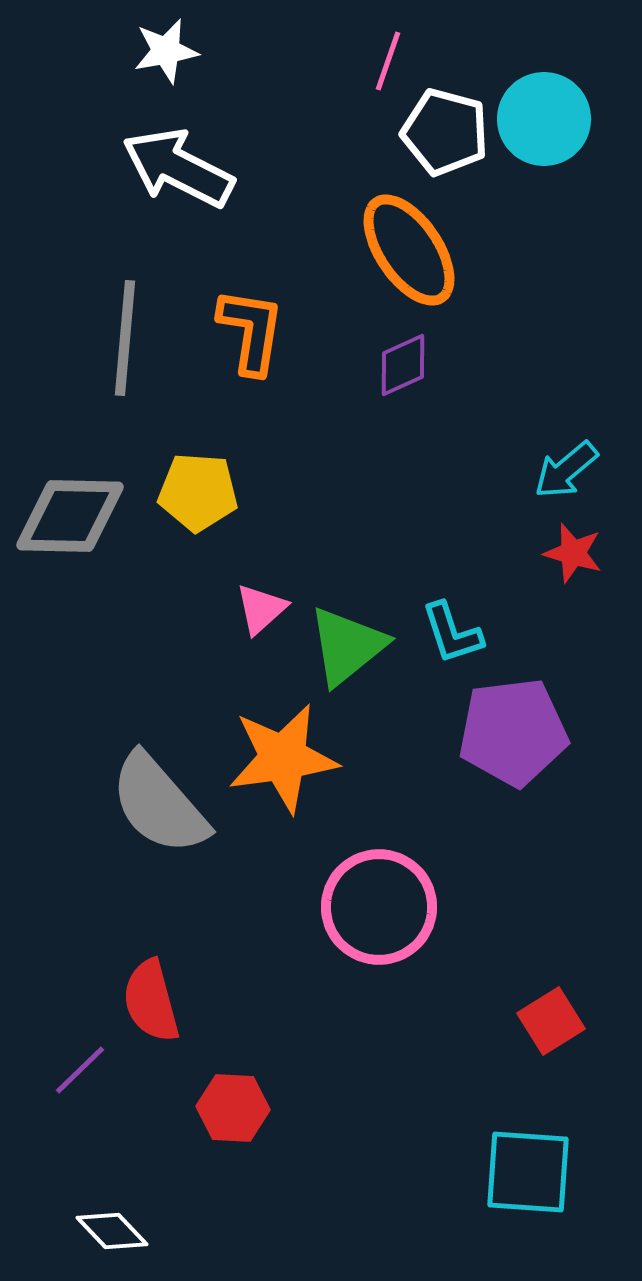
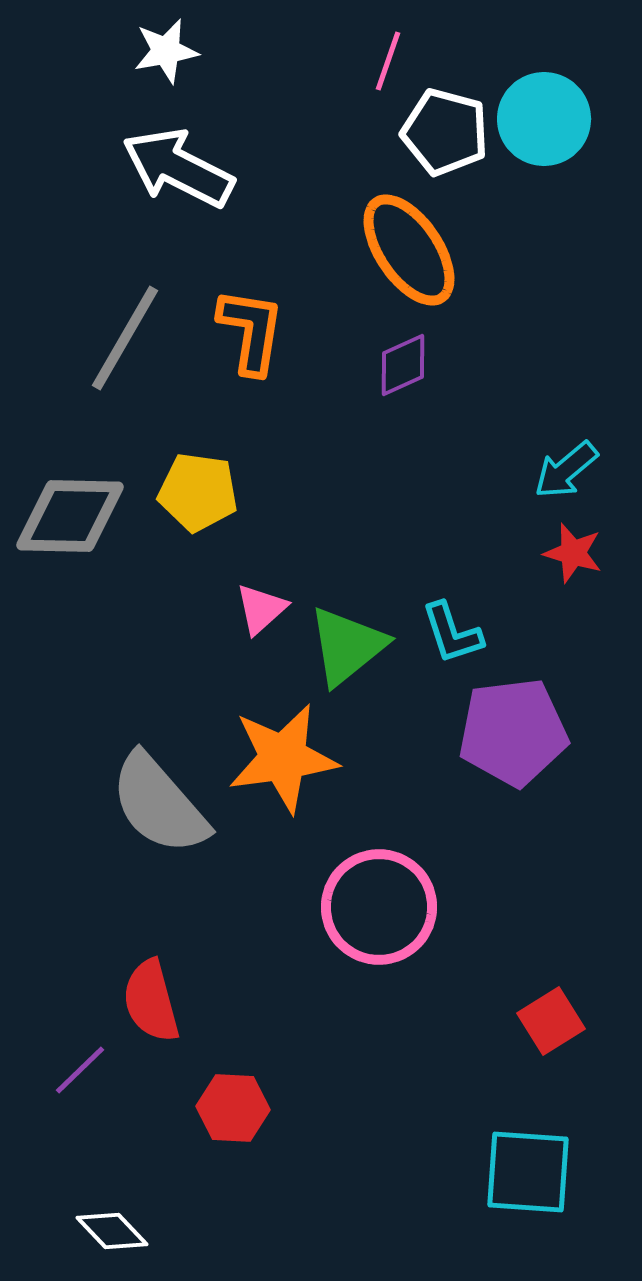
gray line: rotated 25 degrees clockwise
yellow pentagon: rotated 4 degrees clockwise
